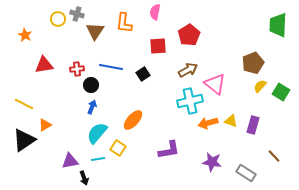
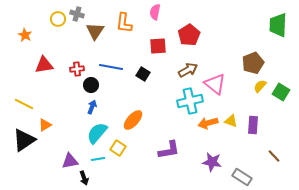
black square: rotated 24 degrees counterclockwise
purple rectangle: rotated 12 degrees counterclockwise
gray rectangle: moved 4 px left, 4 px down
